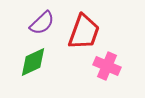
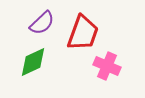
red trapezoid: moved 1 px left, 1 px down
